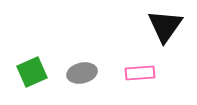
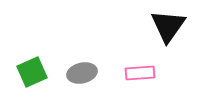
black triangle: moved 3 px right
